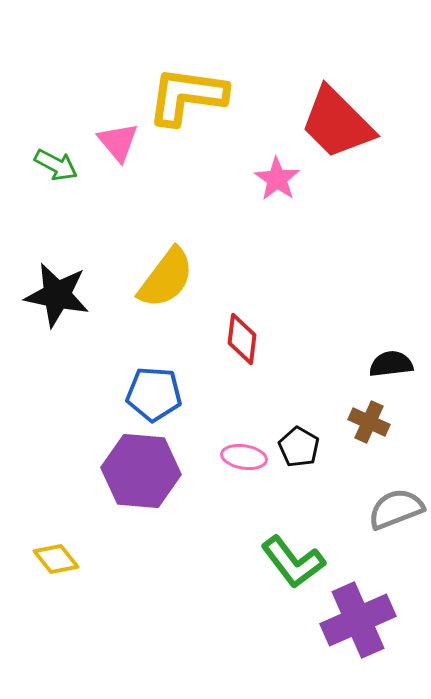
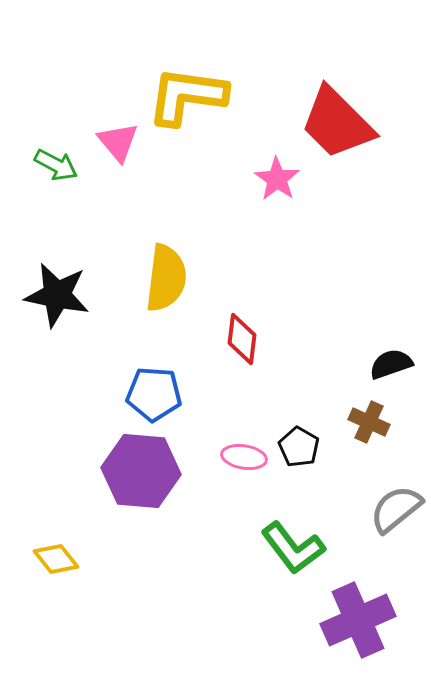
yellow semicircle: rotated 30 degrees counterclockwise
black semicircle: rotated 12 degrees counterclockwise
gray semicircle: rotated 18 degrees counterclockwise
green L-shape: moved 14 px up
